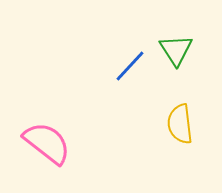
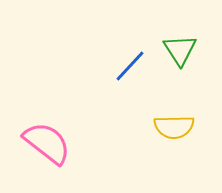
green triangle: moved 4 px right
yellow semicircle: moved 6 px left, 3 px down; rotated 84 degrees counterclockwise
